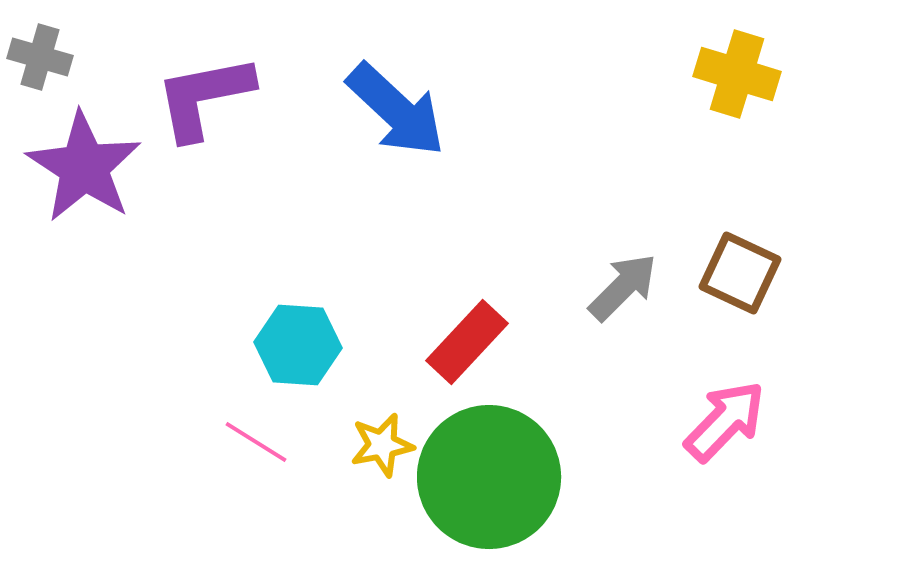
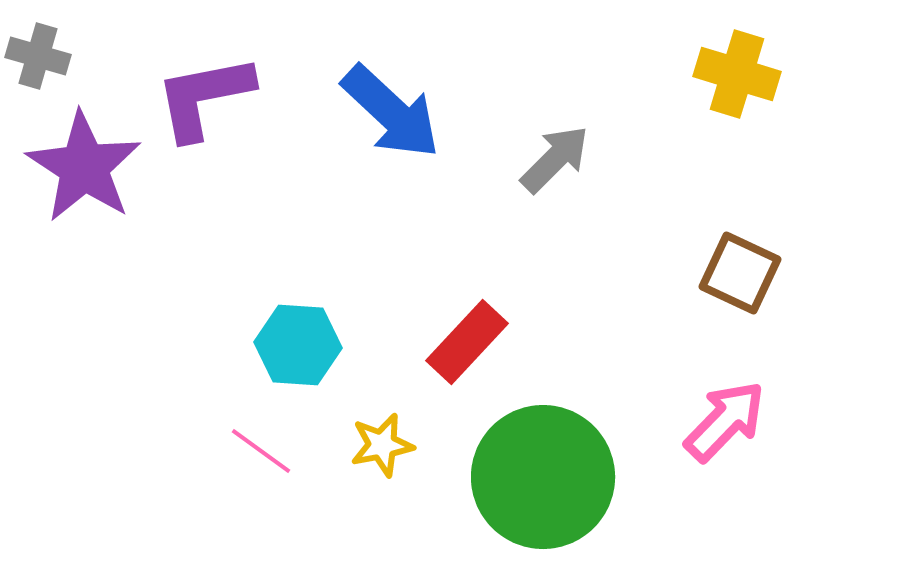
gray cross: moved 2 px left, 1 px up
blue arrow: moved 5 px left, 2 px down
gray arrow: moved 68 px left, 128 px up
pink line: moved 5 px right, 9 px down; rotated 4 degrees clockwise
green circle: moved 54 px right
